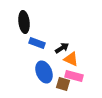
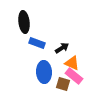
orange triangle: moved 1 px right, 4 px down
blue ellipse: rotated 20 degrees clockwise
pink rectangle: rotated 24 degrees clockwise
